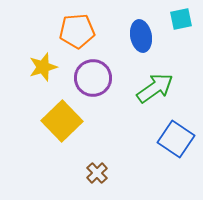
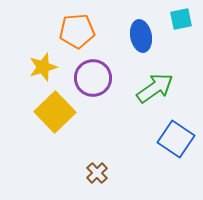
yellow square: moved 7 px left, 9 px up
